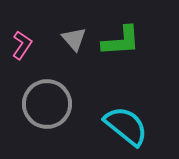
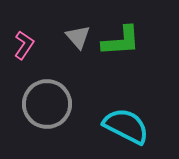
gray triangle: moved 4 px right, 2 px up
pink L-shape: moved 2 px right
cyan semicircle: rotated 12 degrees counterclockwise
